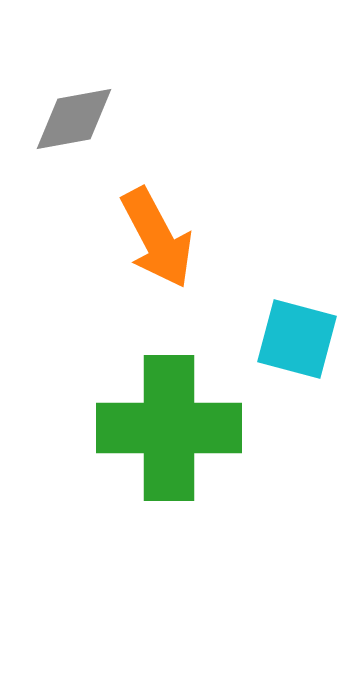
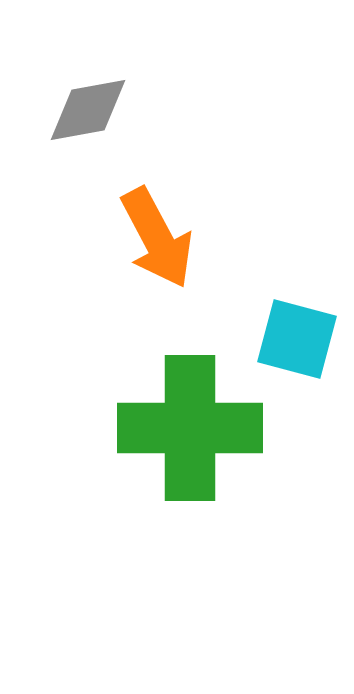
gray diamond: moved 14 px right, 9 px up
green cross: moved 21 px right
